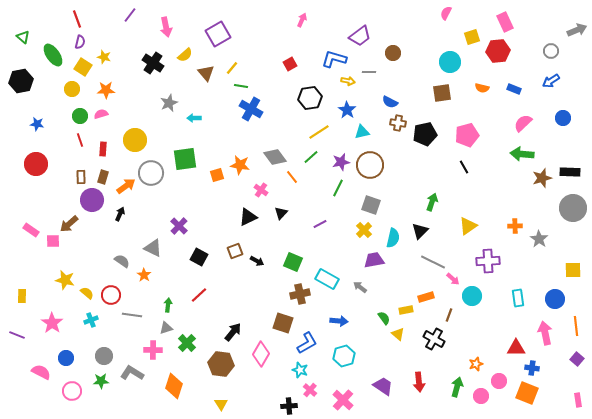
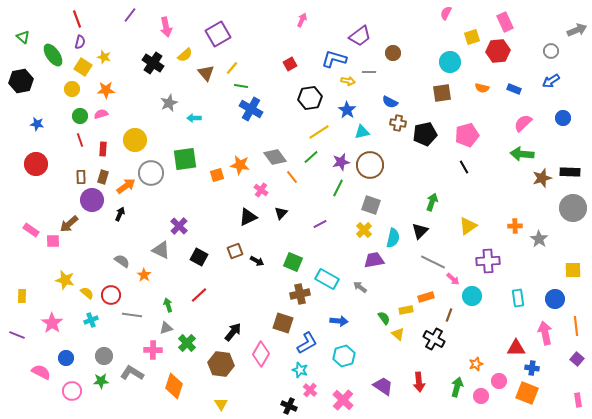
gray triangle at (153, 248): moved 8 px right, 2 px down
green arrow at (168, 305): rotated 24 degrees counterclockwise
black cross at (289, 406): rotated 28 degrees clockwise
